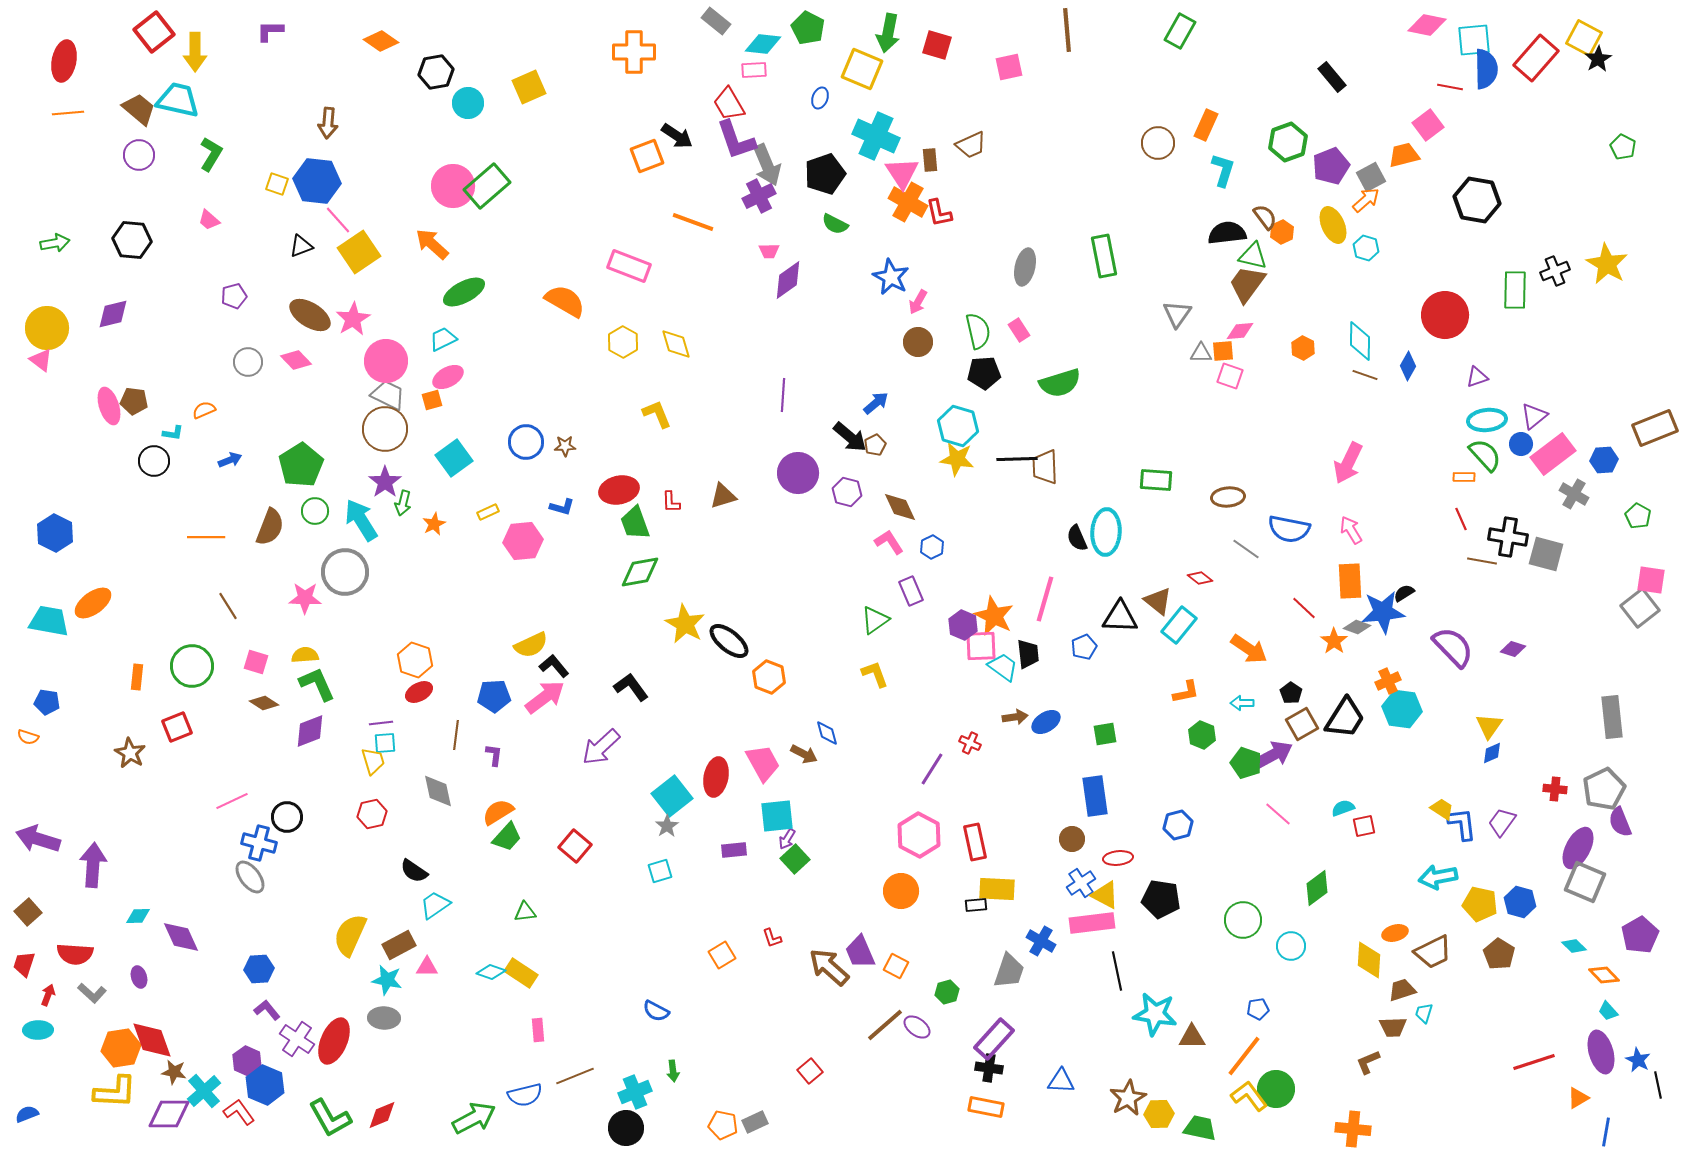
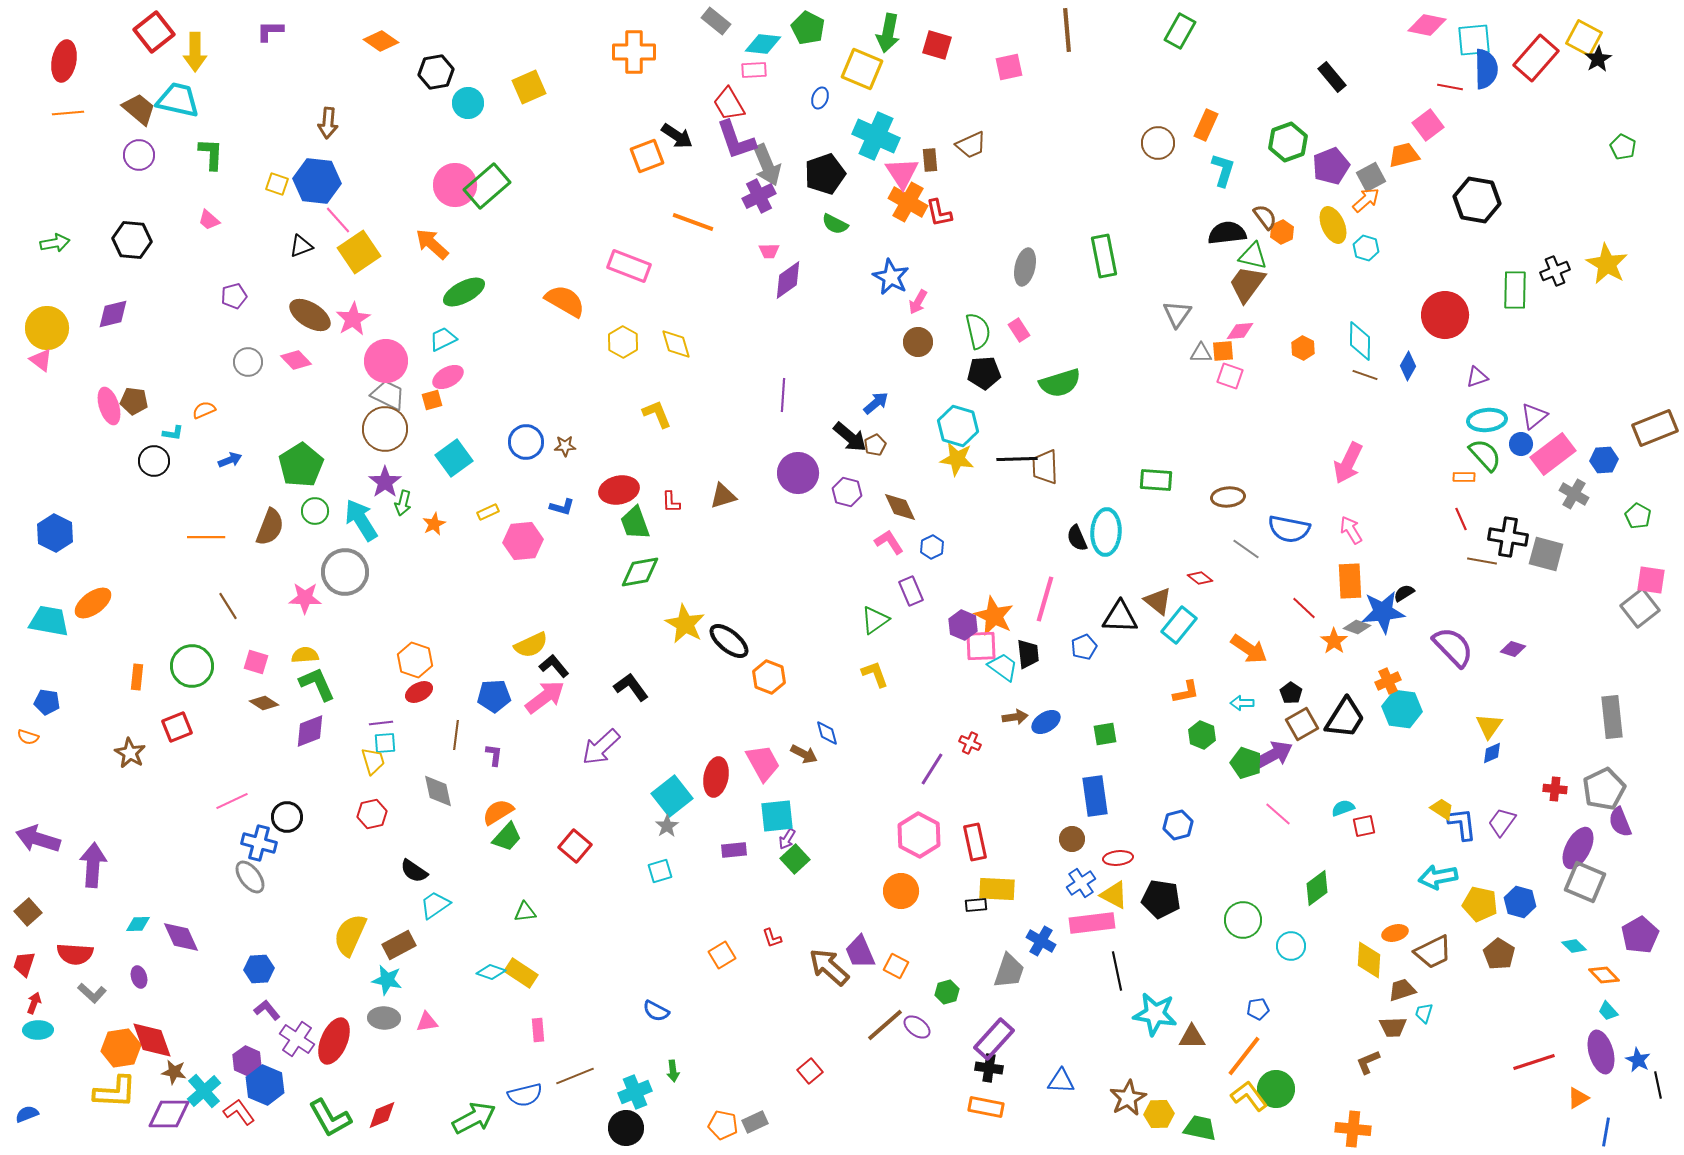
green L-shape at (211, 154): rotated 28 degrees counterclockwise
pink circle at (453, 186): moved 2 px right, 1 px up
yellow triangle at (1105, 895): moved 9 px right
cyan diamond at (138, 916): moved 8 px down
pink triangle at (427, 967): moved 55 px down; rotated 10 degrees counterclockwise
red arrow at (48, 995): moved 14 px left, 8 px down
